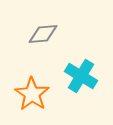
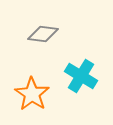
gray diamond: rotated 12 degrees clockwise
